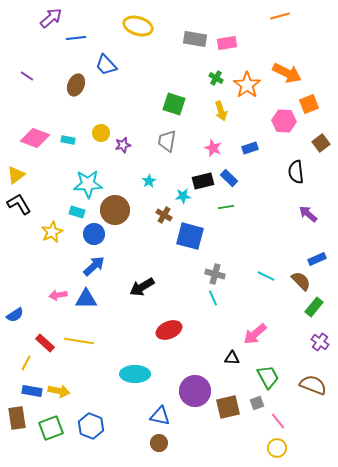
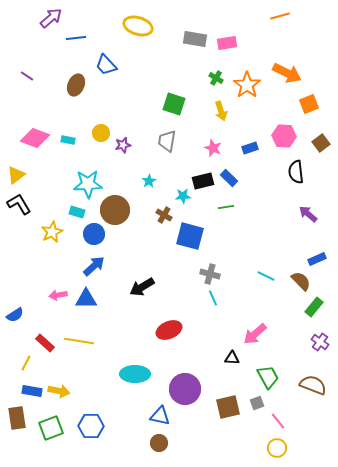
pink hexagon at (284, 121): moved 15 px down
gray cross at (215, 274): moved 5 px left
purple circle at (195, 391): moved 10 px left, 2 px up
blue hexagon at (91, 426): rotated 20 degrees counterclockwise
